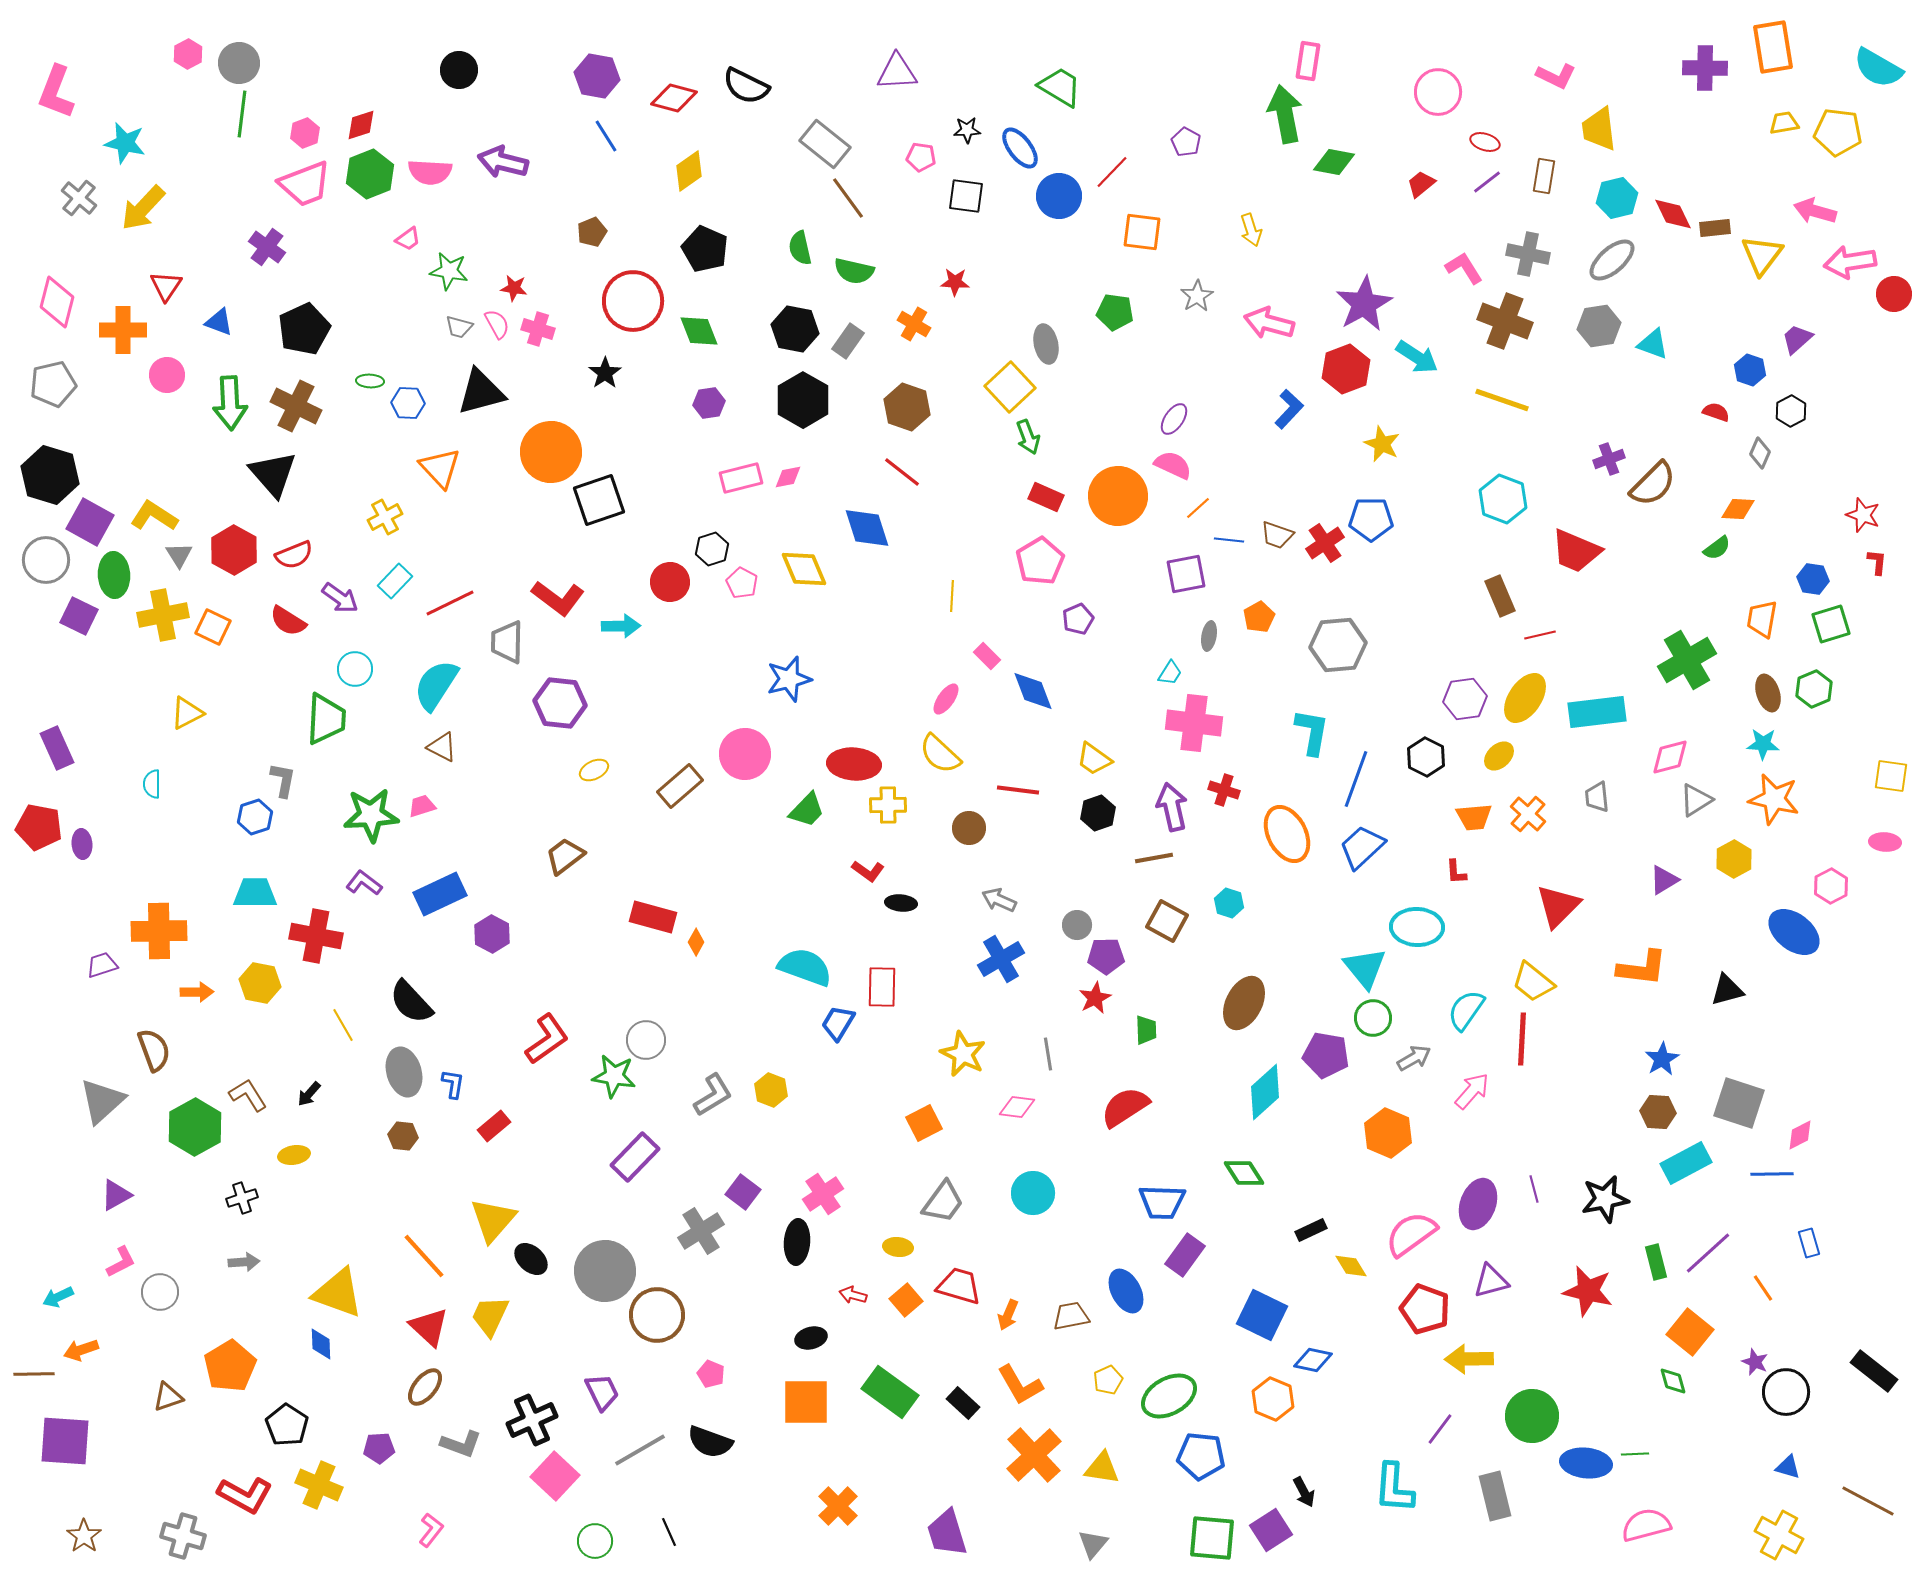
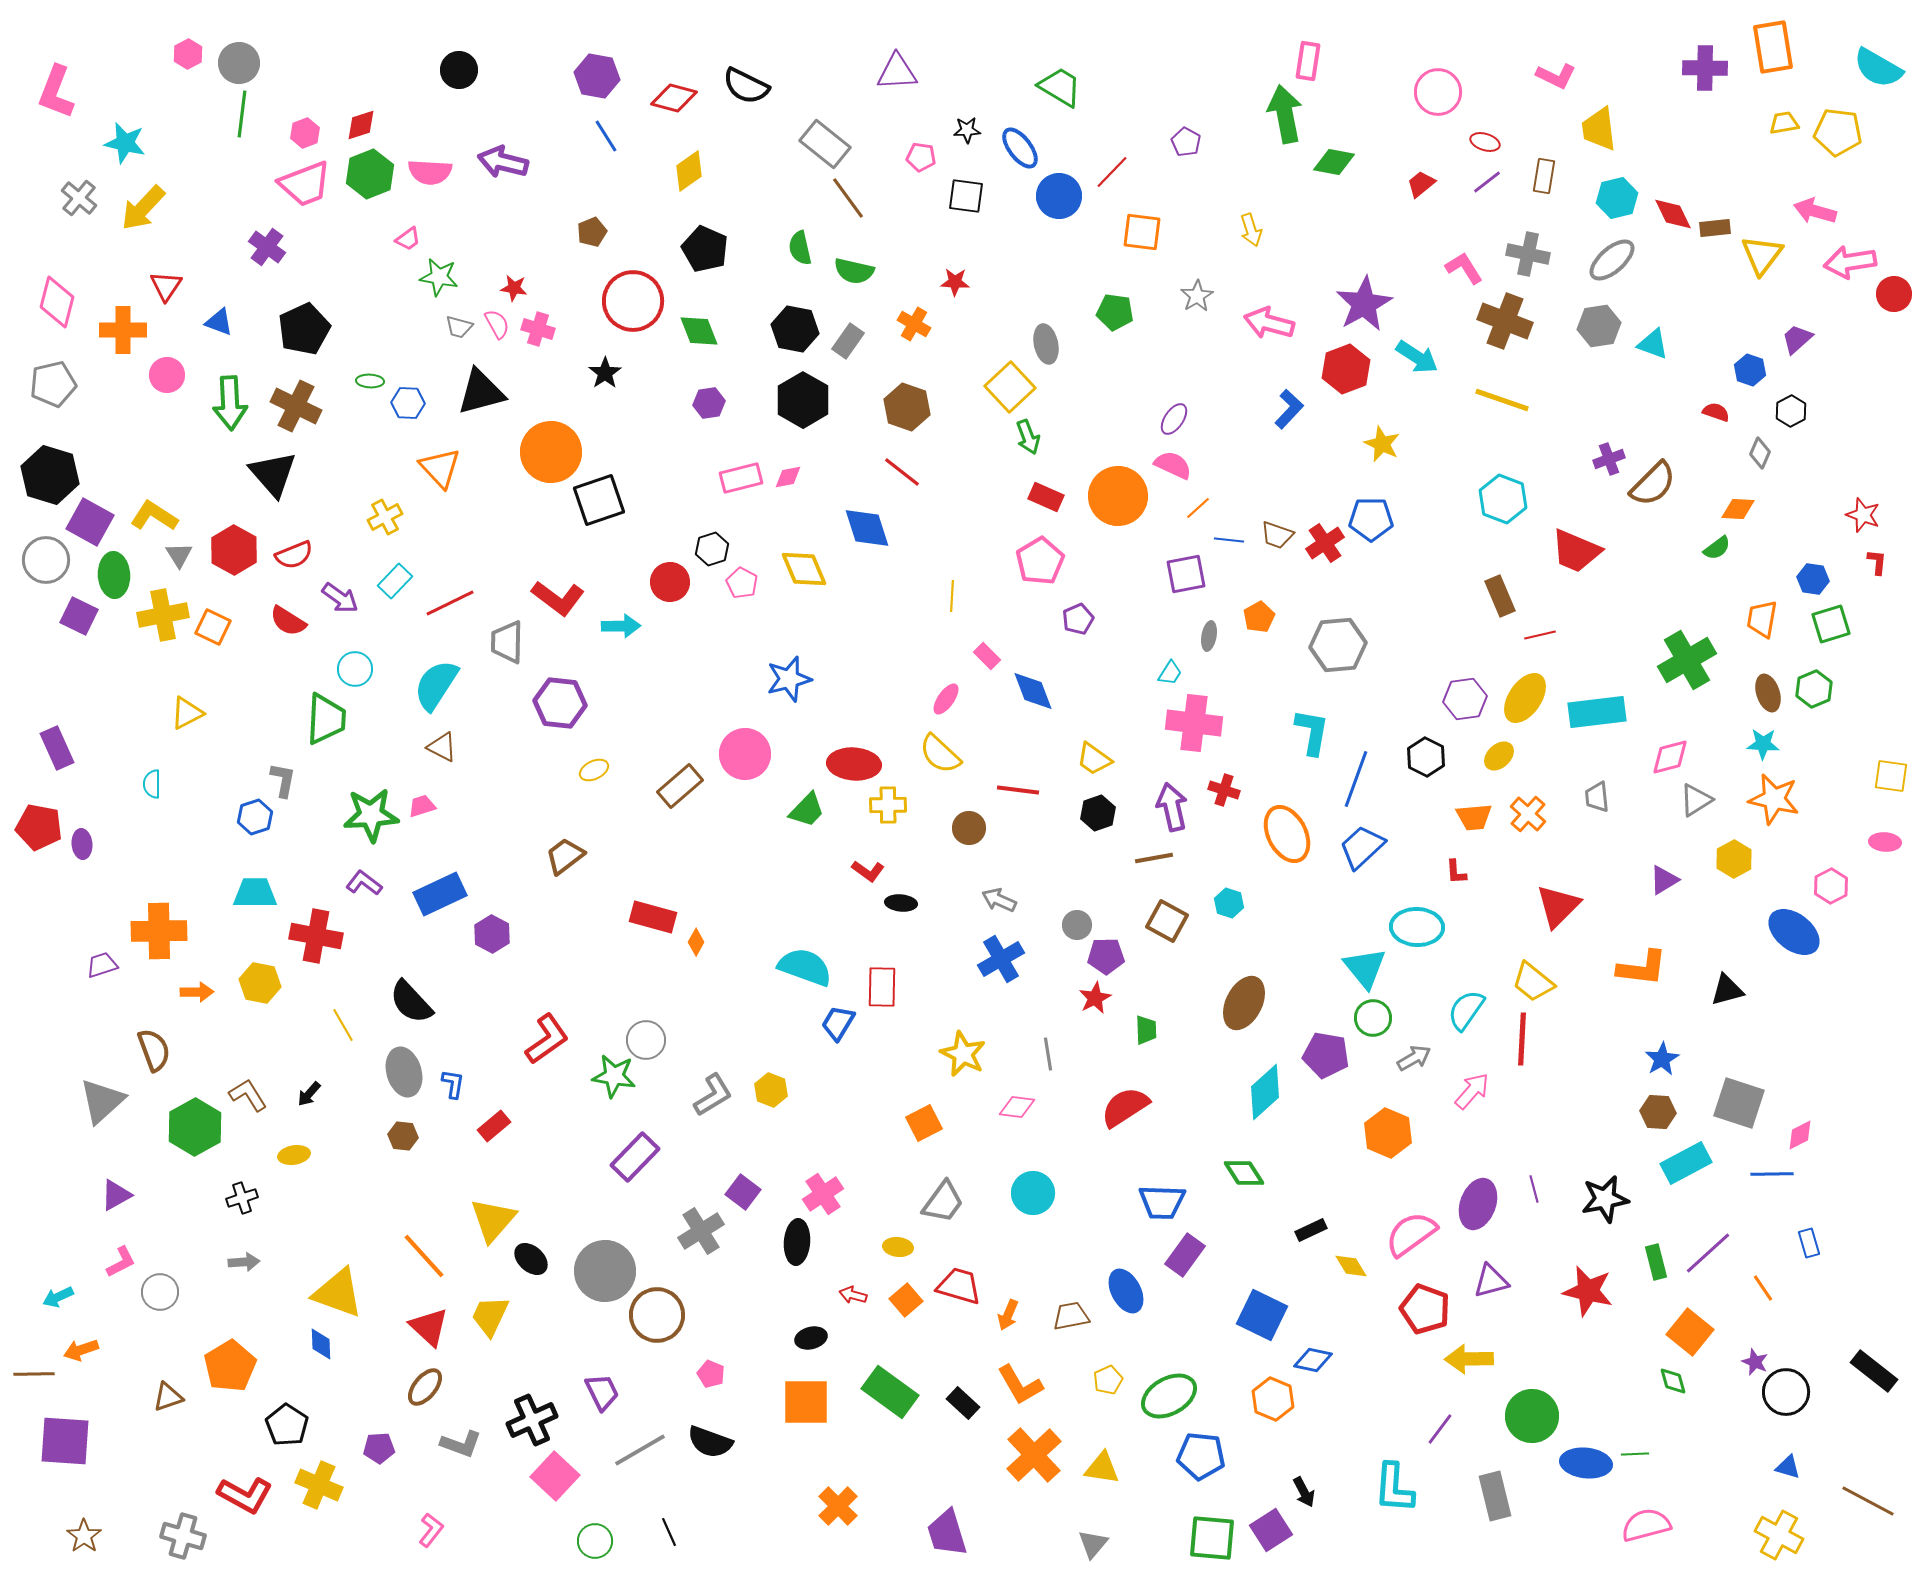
green star at (449, 271): moved 10 px left, 6 px down
